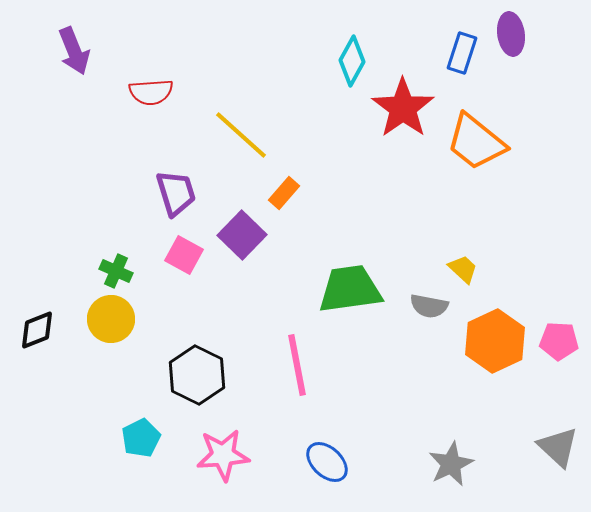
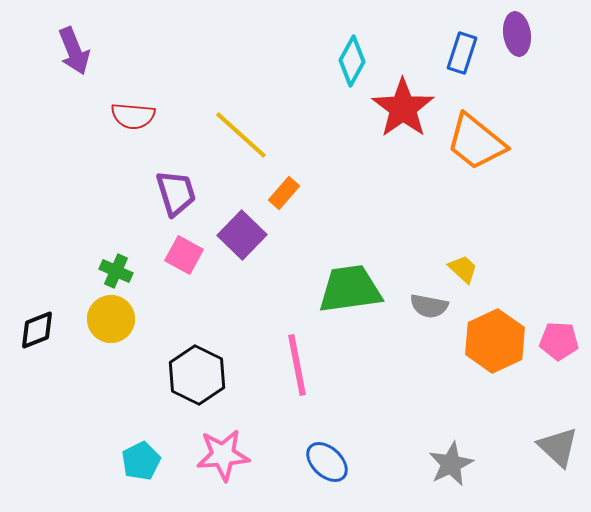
purple ellipse: moved 6 px right
red semicircle: moved 18 px left, 24 px down; rotated 9 degrees clockwise
cyan pentagon: moved 23 px down
